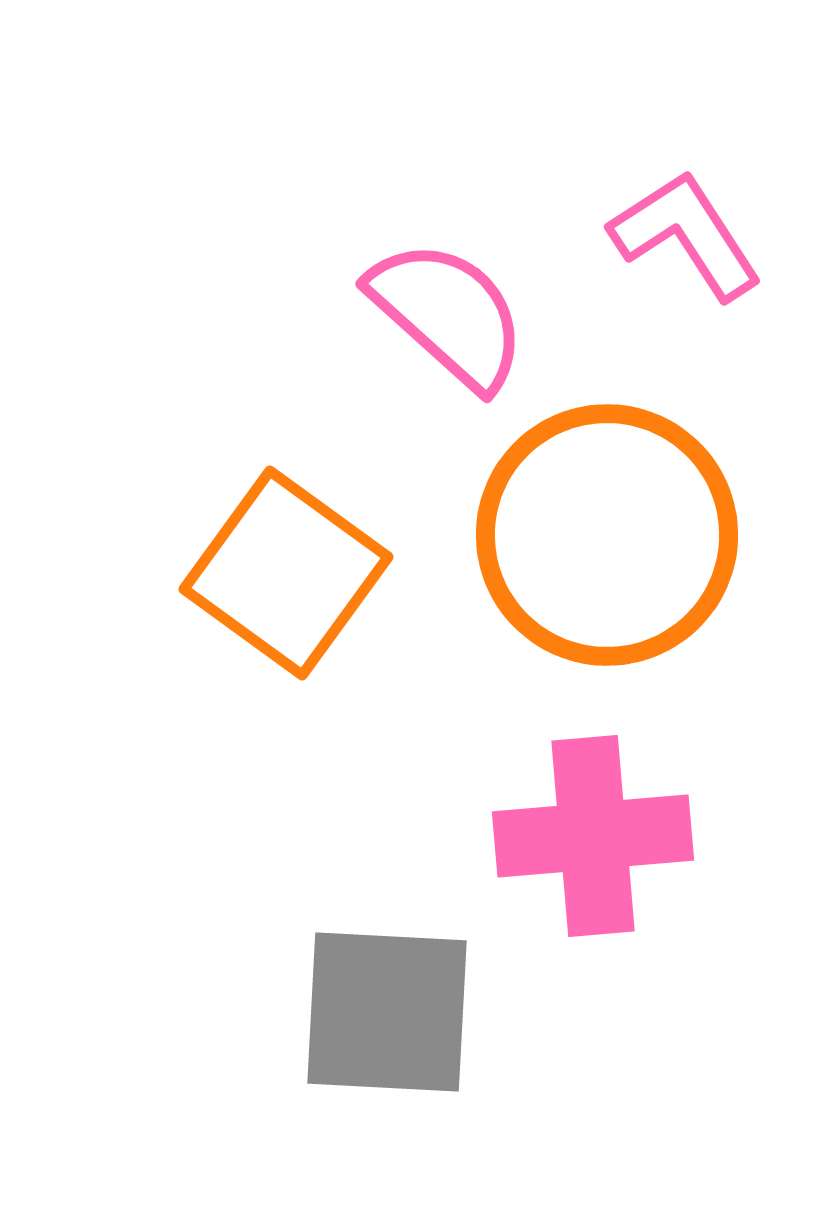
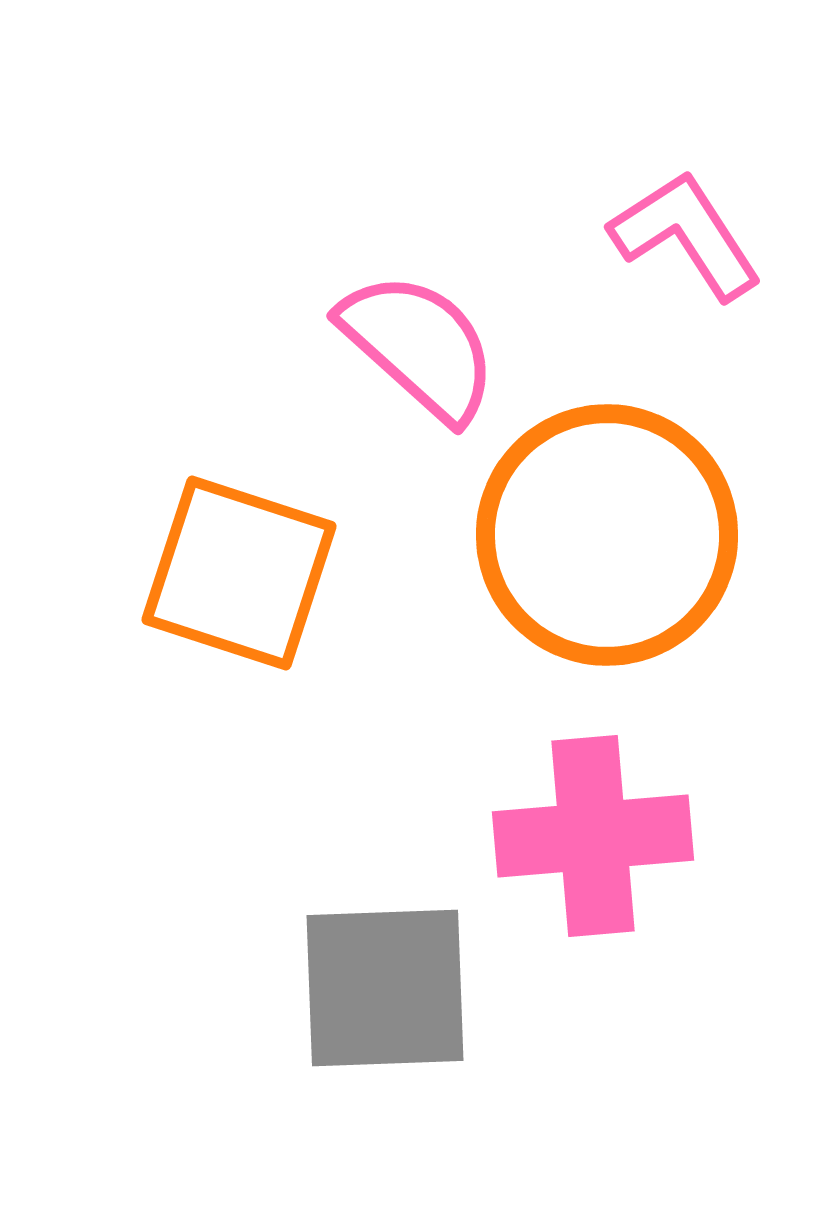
pink semicircle: moved 29 px left, 32 px down
orange square: moved 47 px left; rotated 18 degrees counterclockwise
gray square: moved 2 px left, 24 px up; rotated 5 degrees counterclockwise
